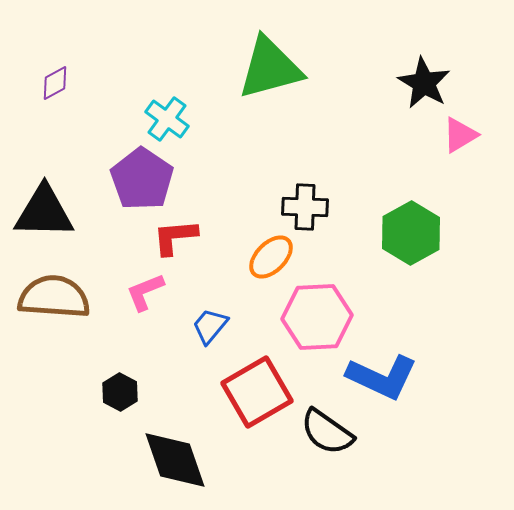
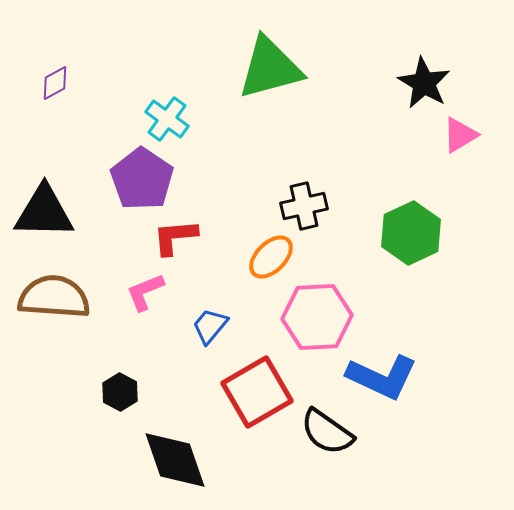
black cross: moved 1 px left, 1 px up; rotated 15 degrees counterclockwise
green hexagon: rotated 4 degrees clockwise
